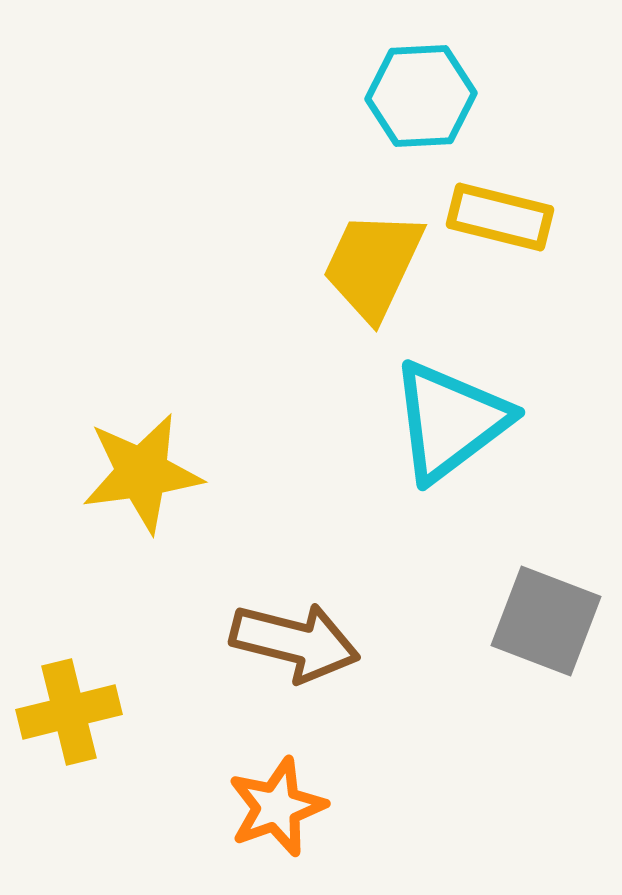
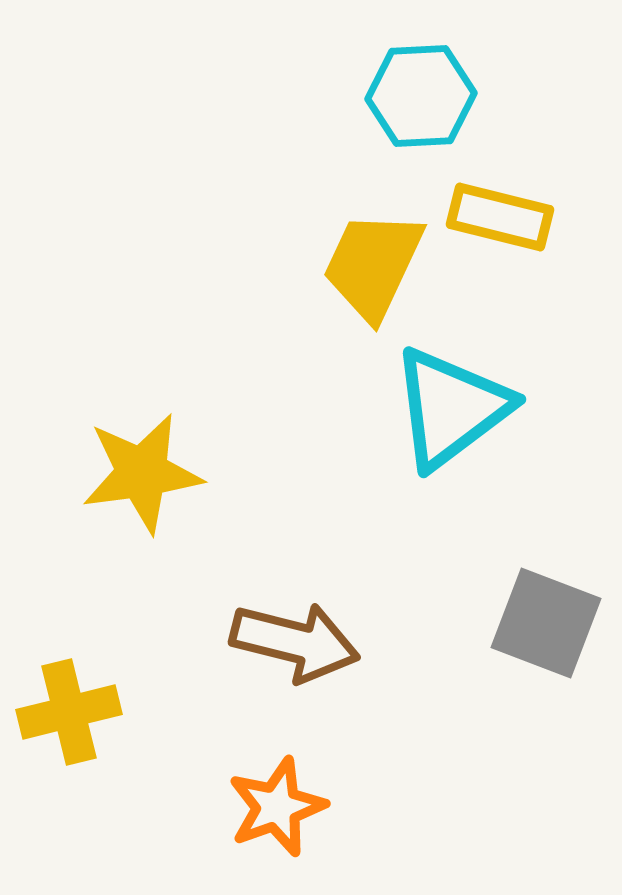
cyan triangle: moved 1 px right, 13 px up
gray square: moved 2 px down
